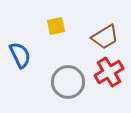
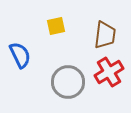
brown trapezoid: moved 2 px up; rotated 52 degrees counterclockwise
